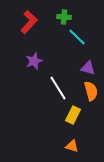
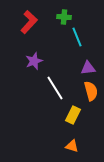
cyan line: rotated 24 degrees clockwise
purple triangle: rotated 21 degrees counterclockwise
white line: moved 3 px left
